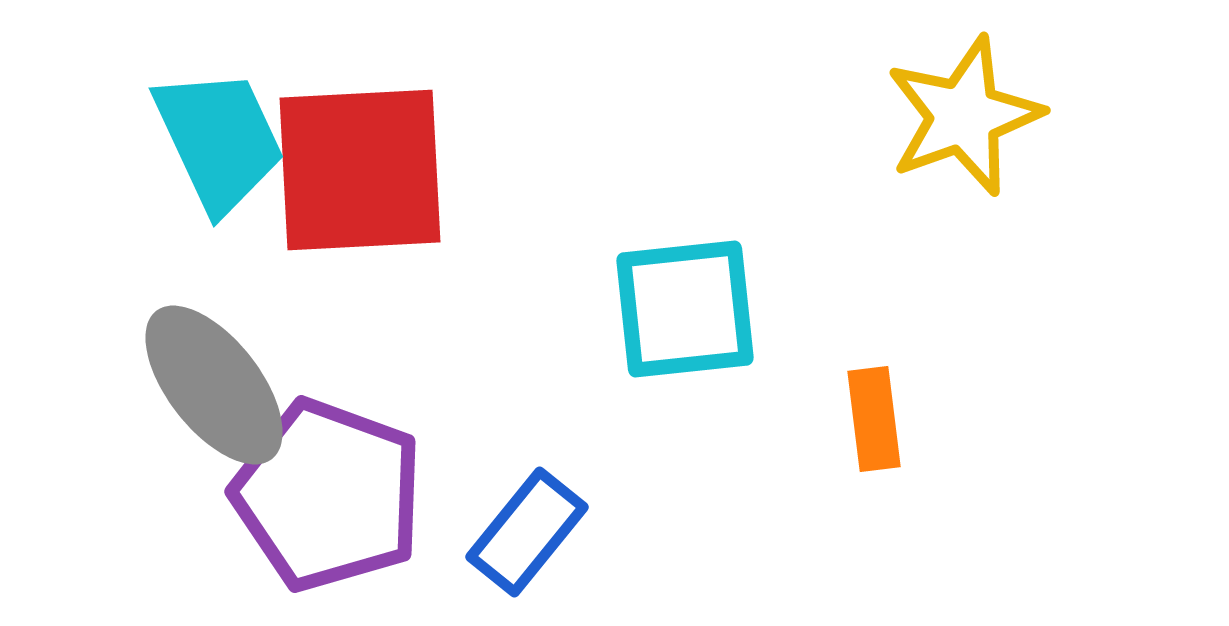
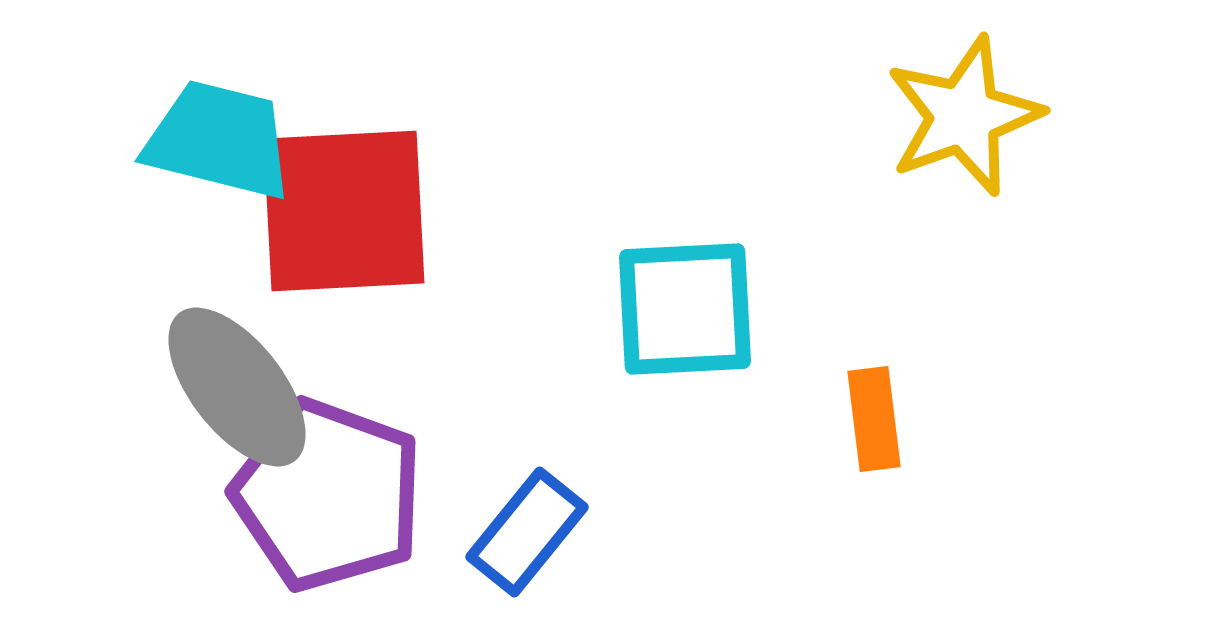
cyan trapezoid: rotated 51 degrees counterclockwise
red square: moved 16 px left, 41 px down
cyan square: rotated 3 degrees clockwise
gray ellipse: moved 23 px right, 2 px down
